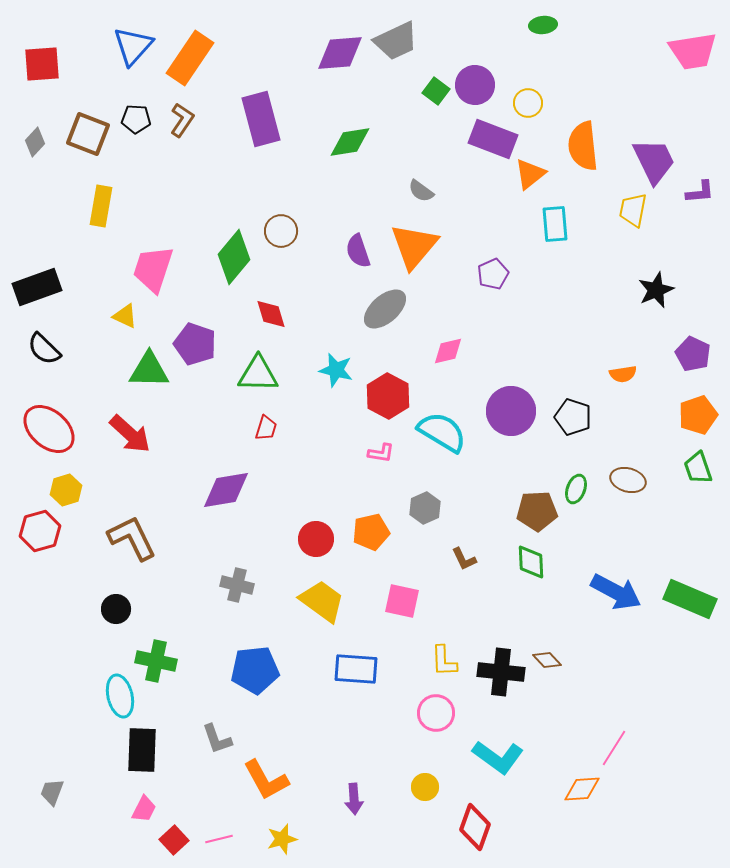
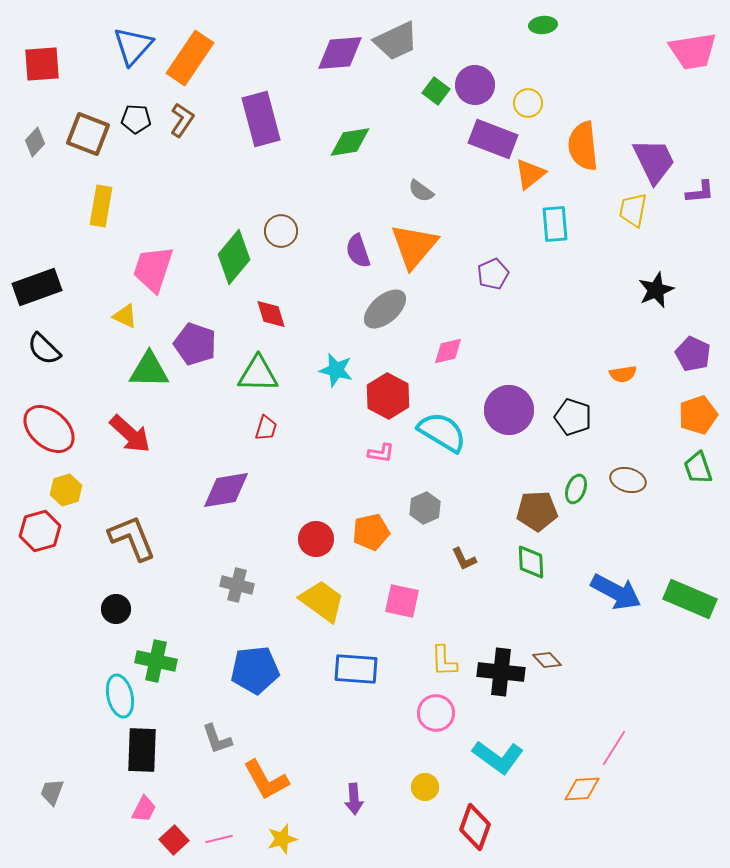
purple circle at (511, 411): moved 2 px left, 1 px up
brown L-shape at (132, 538): rotated 4 degrees clockwise
